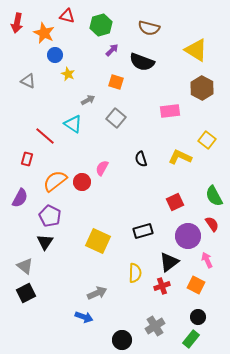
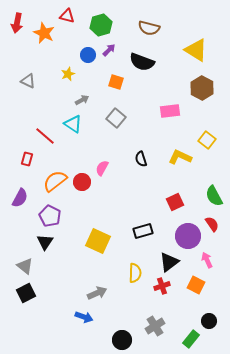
purple arrow at (112, 50): moved 3 px left
blue circle at (55, 55): moved 33 px right
yellow star at (68, 74): rotated 24 degrees clockwise
gray arrow at (88, 100): moved 6 px left
black circle at (198, 317): moved 11 px right, 4 px down
